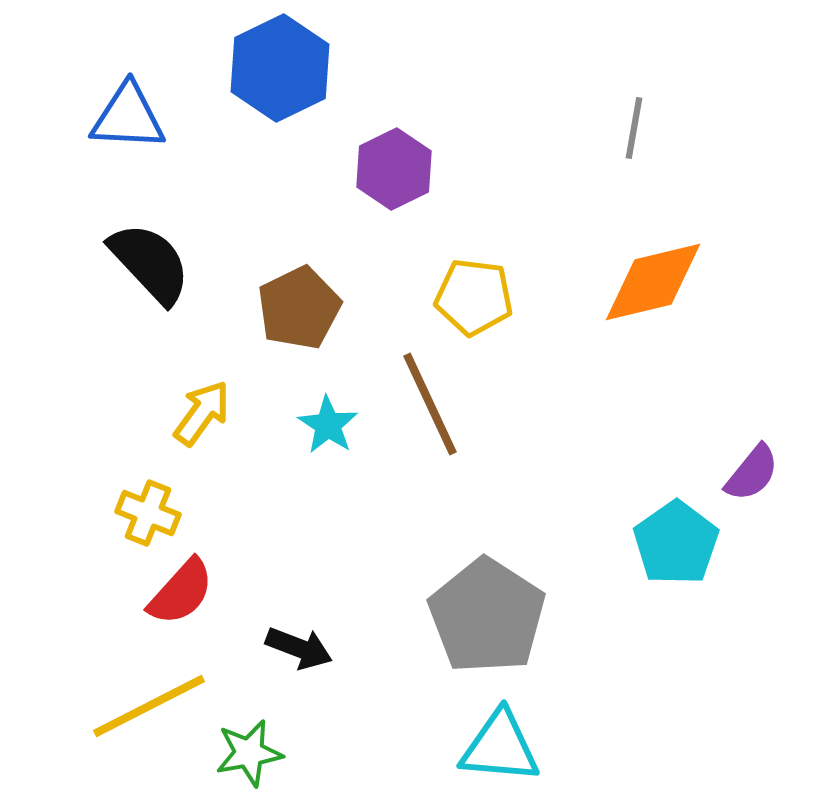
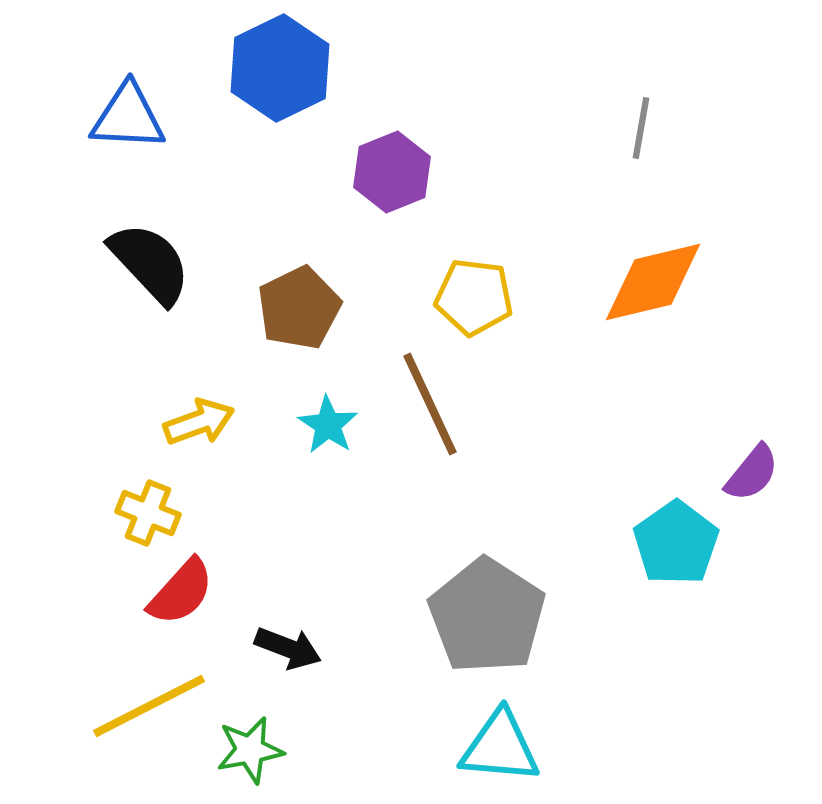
gray line: moved 7 px right
purple hexagon: moved 2 px left, 3 px down; rotated 4 degrees clockwise
yellow arrow: moved 3 px left, 9 px down; rotated 34 degrees clockwise
black arrow: moved 11 px left
green star: moved 1 px right, 3 px up
